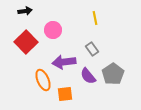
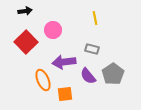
gray rectangle: rotated 40 degrees counterclockwise
